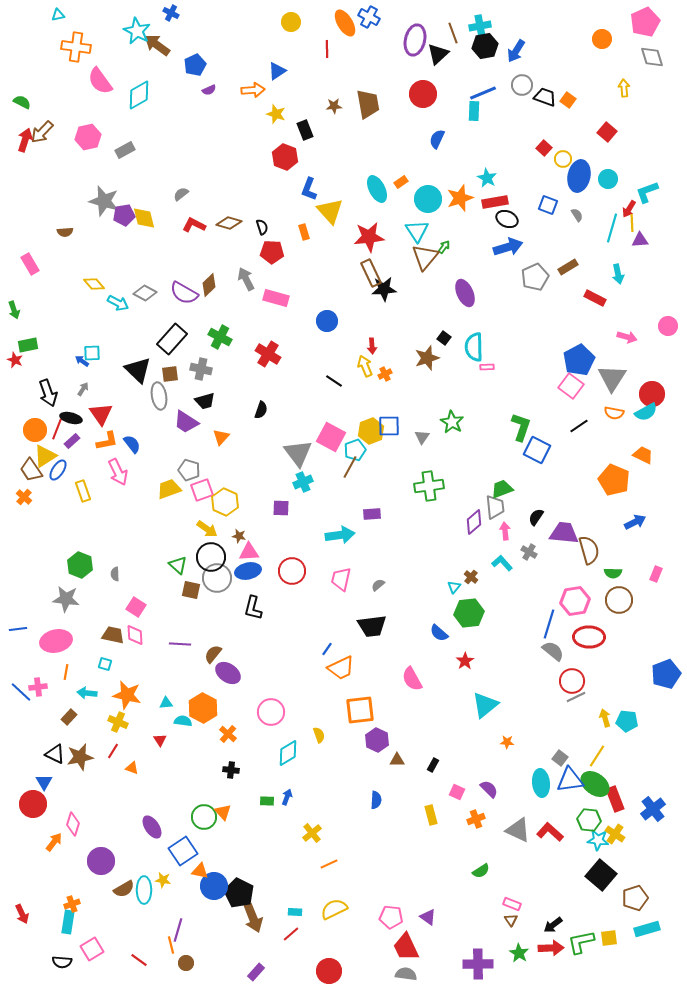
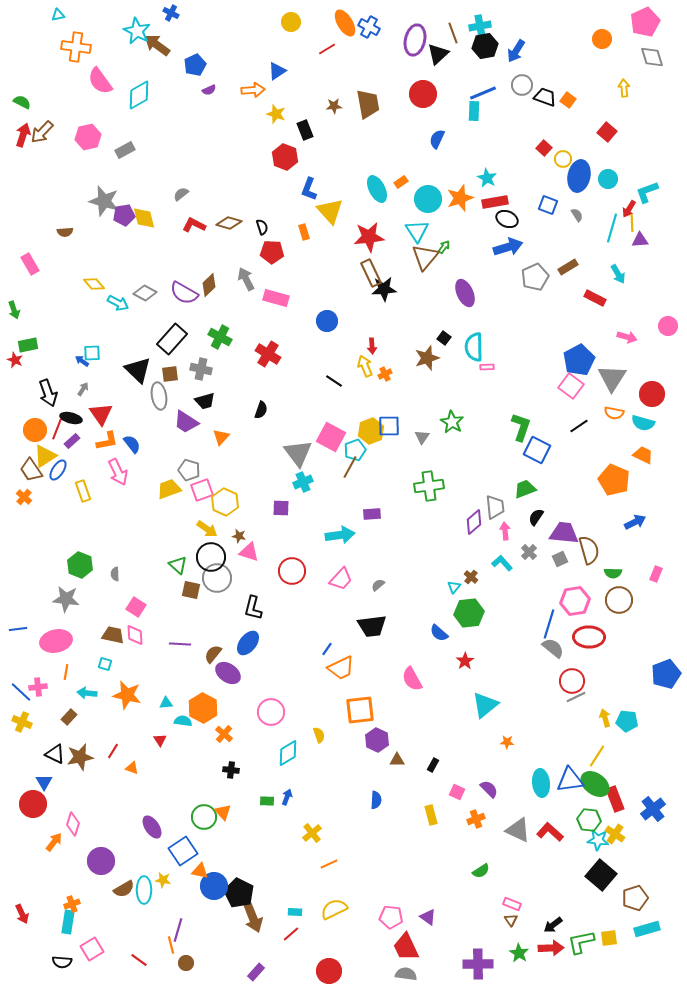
blue cross at (369, 17): moved 10 px down
red line at (327, 49): rotated 60 degrees clockwise
red arrow at (25, 140): moved 2 px left, 5 px up
cyan arrow at (618, 274): rotated 18 degrees counterclockwise
cyan semicircle at (646, 412): moved 3 px left, 11 px down; rotated 45 degrees clockwise
green trapezoid at (502, 489): moved 23 px right
pink triangle at (249, 552): rotated 20 degrees clockwise
gray cross at (529, 552): rotated 14 degrees clockwise
blue ellipse at (248, 571): moved 72 px down; rotated 40 degrees counterclockwise
pink trapezoid at (341, 579): rotated 150 degrees counterclockwise
gray semicircle at (553, 651): moved 3 px up
yellow cross at (118, 722): moved 96 px left
orange cross at (228, 734): moved 4 px left
gray square at (560, 758): moved 199 px up; rotated 28 degrees clockwise
